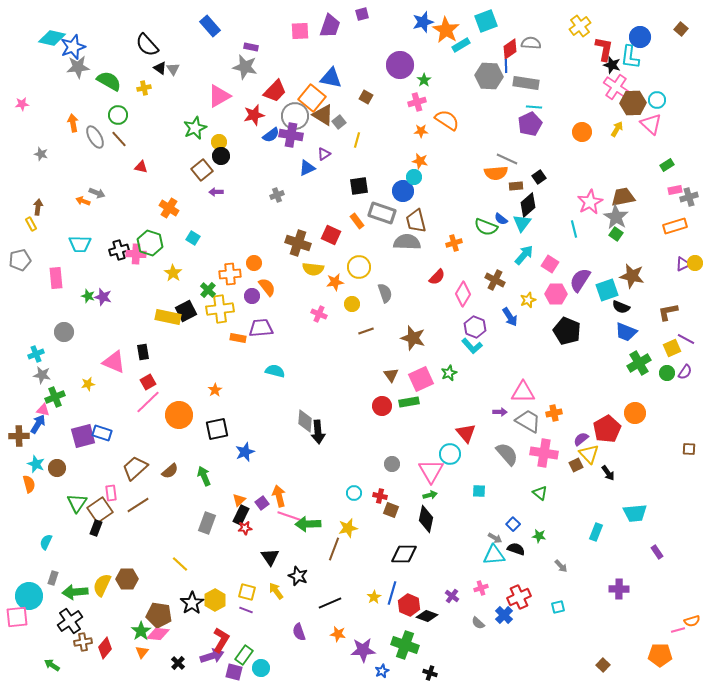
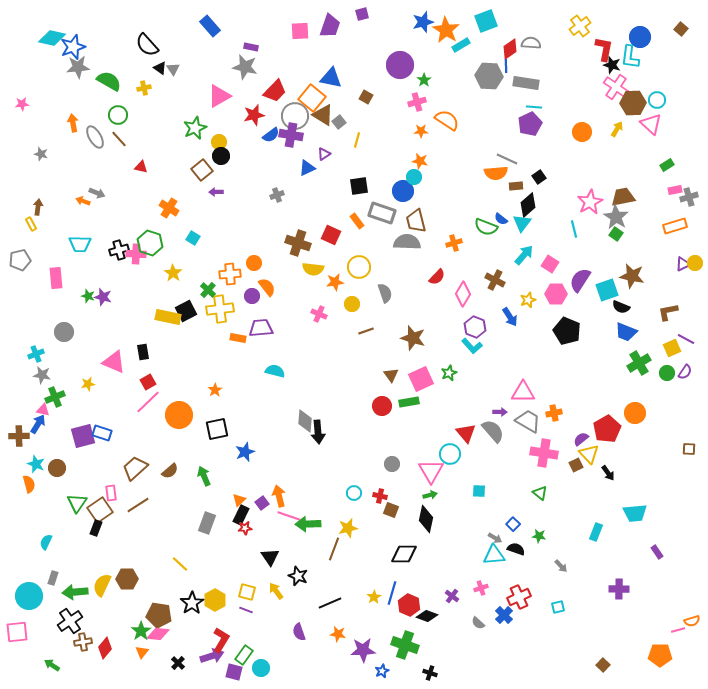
gray semicircle at (507, 454): moved 14 px left, 23 px up
pink square at (17, 617): moved 15 px down
